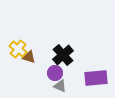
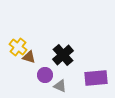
yellow cross: moved 2 px up
purple circle: moved 10 px left, 2 px down
